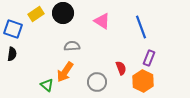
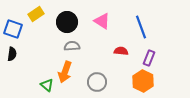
black circle: moved 4 px right, 9 px down
red semicircle: moved 17 px up; rotated 64 degrees counterclockwise
orange arrow: rotated 15 degrees counterclockwise
